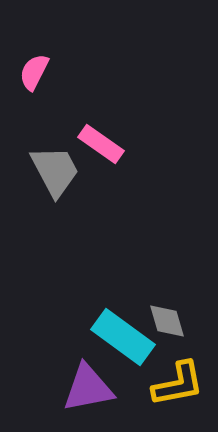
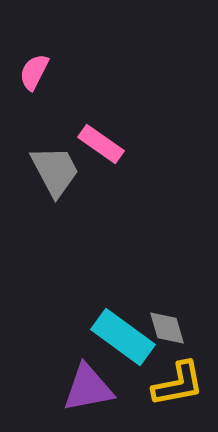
gray diamond: moved 7 px down
